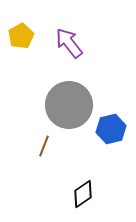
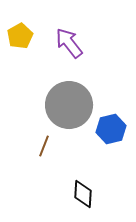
yellow pentagon: moved 1 px left
black diamond: rotated 52 degrees counterclockwise
